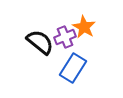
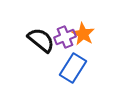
orange star: moved 1 px left, 7 px down
black semicircle: moved 1 px right, 2 px up
